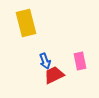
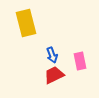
blue arrow: moved 7 px right, 6 px up
